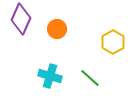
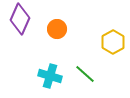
purple diamond: moved 1 px left
green line: moved 5 px left, 4 px up
